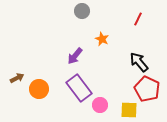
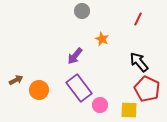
brown arrow: moved 1 px left, 2 px down
orange circle: moved 1 px down
